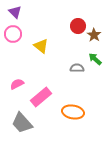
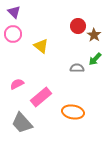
purple triangle: moved 1 px left
green arrow: rotated 88 degrees counterclockwise
